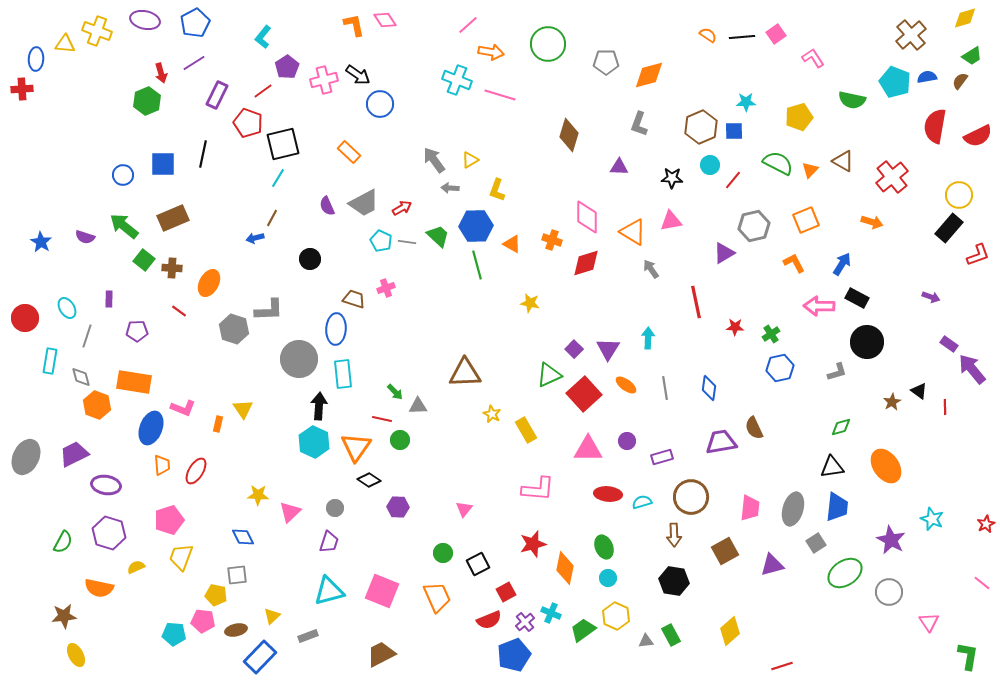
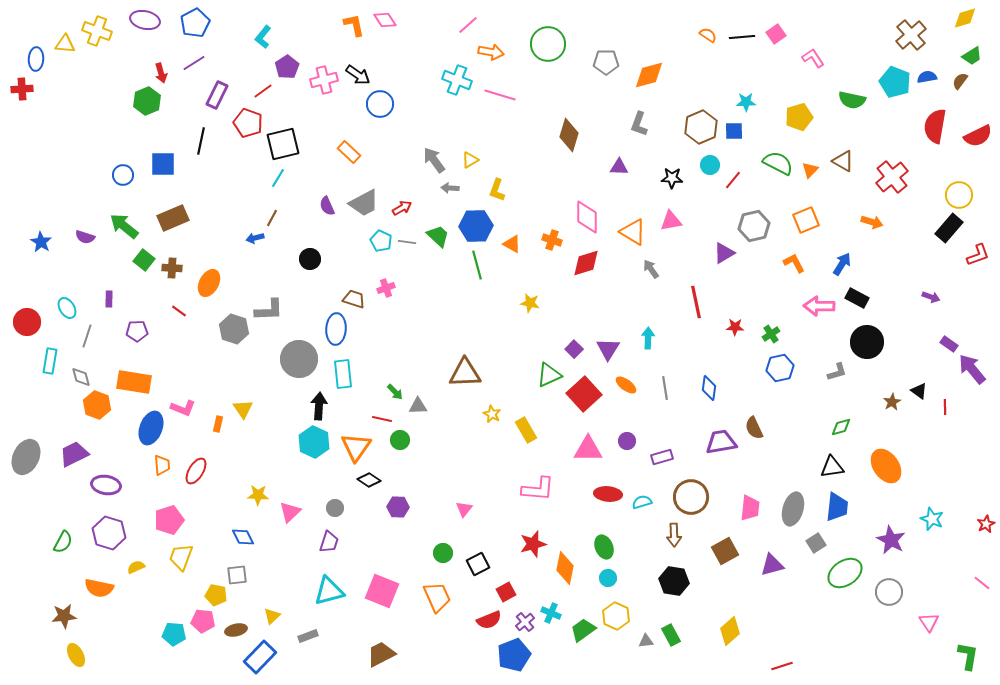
black line at (203, 154): moved 2 px left, 13 px up
red circle at (25, 318): moved 2 px right, 4 px down
